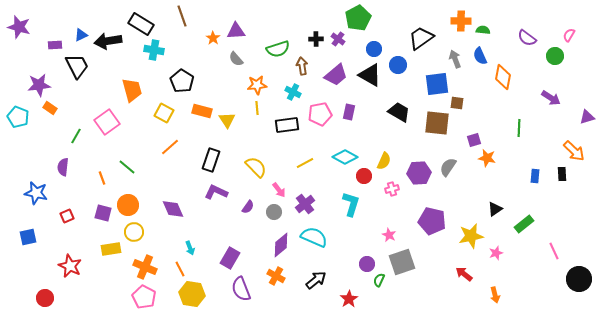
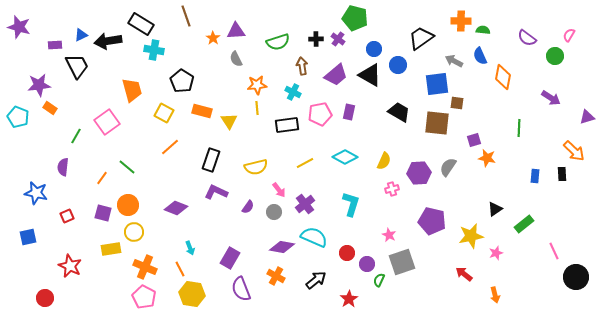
brown line at (182, 16): moved 4 px right
green pentagon at (358, 18): moved 3 px left; rotated 30 degrees counterclockwise
green semicircle at (278, 49): moved 7 px up
gray semicircle at (236, 59): rotated 14 degrees clockwise
gray arrow at (455, 59): moved 1 px left, 2 px down; rotated 42 degrees counterclockwise
yellow triangle at (227, 120): moved 2 px right, 1 px down
yellow semicircle at (256, 167): rotated 120 degrees clockwise
red circle at (364, 176): moved 17 px left, 77 px down
orange line at (102, 178): rotated 56 degrees clockwise
purple diamond at (173, 209): moved 3 px right, 1 px up; rotated 45 degrees counterclockwise
purple diamond at (281, 245): moved 1 px right, 2 px down; rotated 50 degrees clockwise
black circle at (579, 279): moved 3 px left, 2 px up
